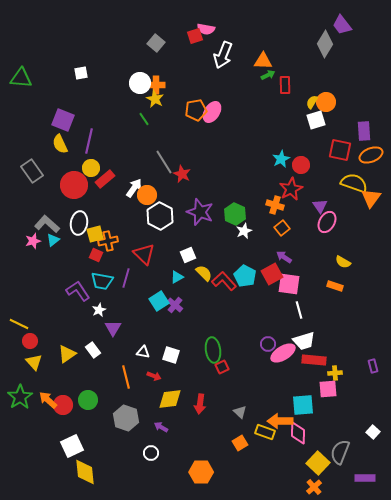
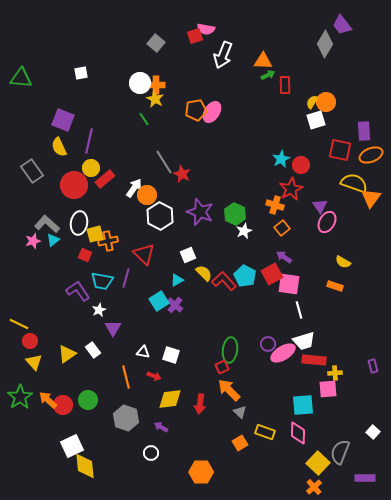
yellow semicircle at (60, 144): moved 1 px left, 3 px down
red square at (96, 255): moved 11 px left
cyan triangle at (177, 277): moved 3 px down
green ellipse at (213, 350): moved 17 px right; rotated 15 degrees clockwise
orange arrow at (280, 421): moved 51 px left, 31 px up; rotated 45 degrees clockwise
yellow diamond at (85, 472): moved 6 px up
